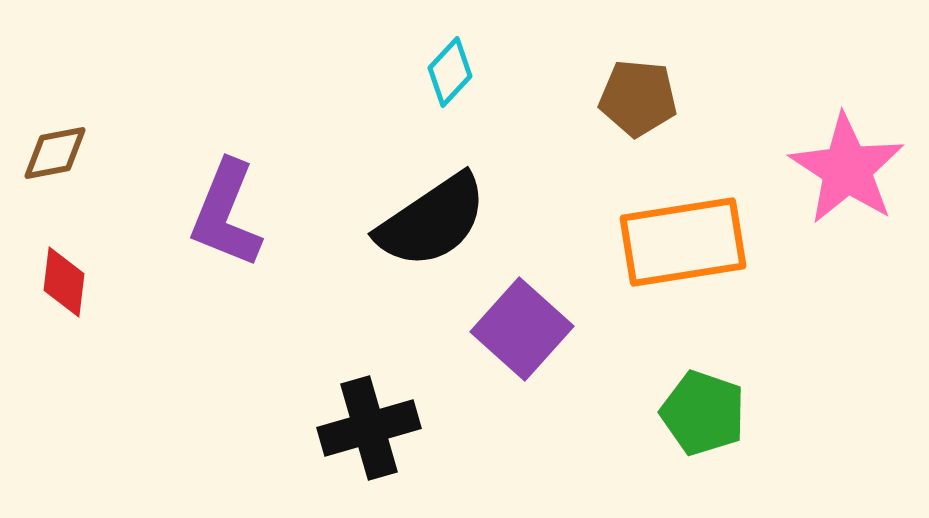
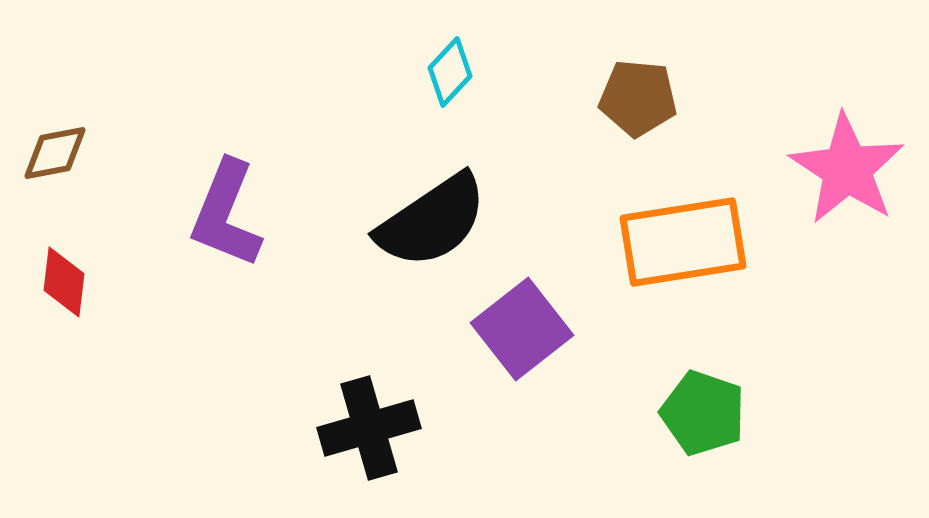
purple square: rotated 10 degrees clockwise
